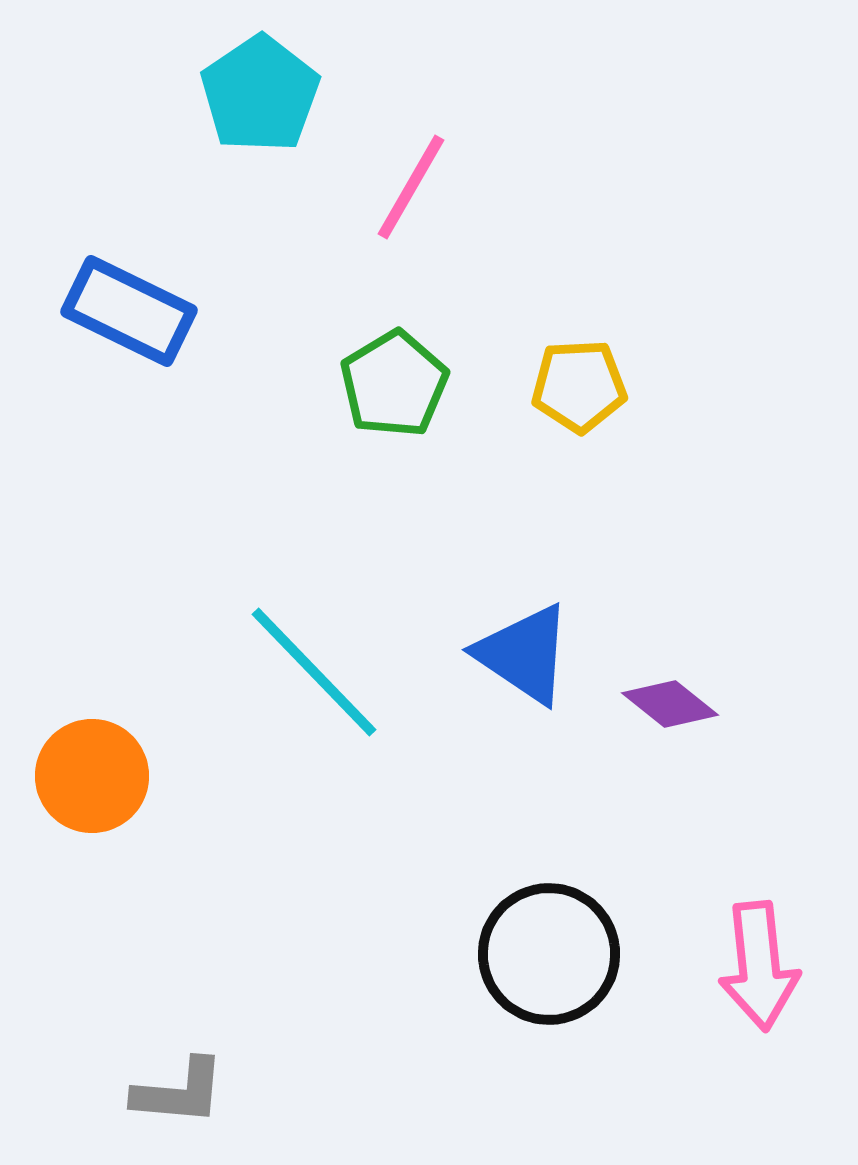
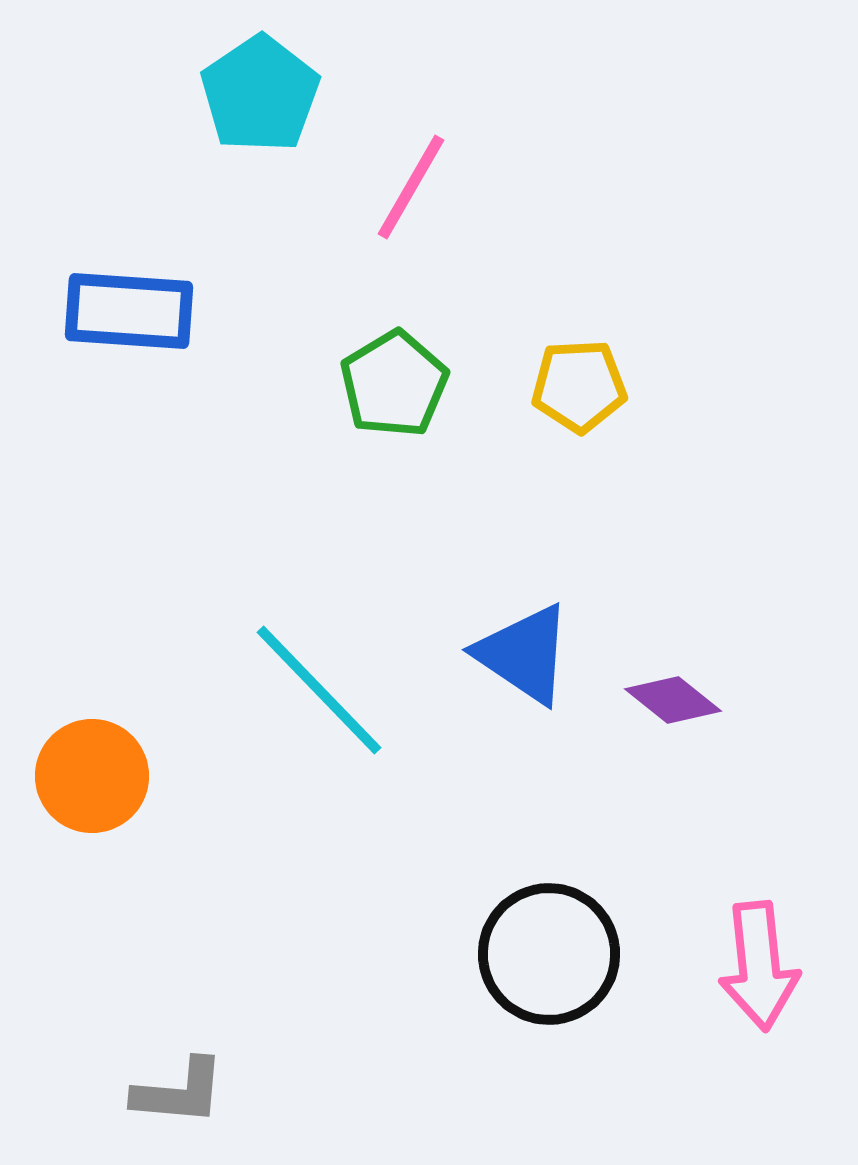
blue rectangle: rotated 22 degrees counterclockwise
cyan line: moved 5 px right, 18 px down
purple diamond: moved 3 px right, 4 px up
